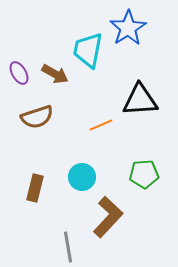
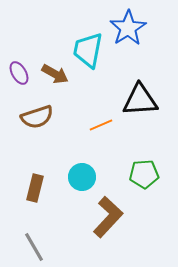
gray line: moved 34 px left; rotated 20 degrees counterclockwise
